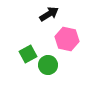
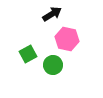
black arrow: moved 3 px right
green circle: moved 5 px right
